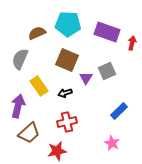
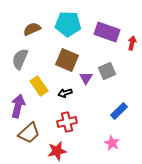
brown semicircle: moved 5 px left, 4 px up
